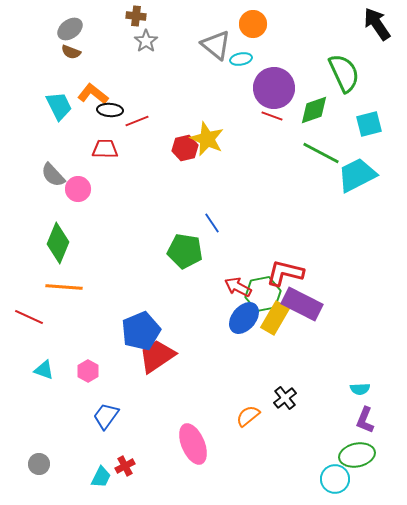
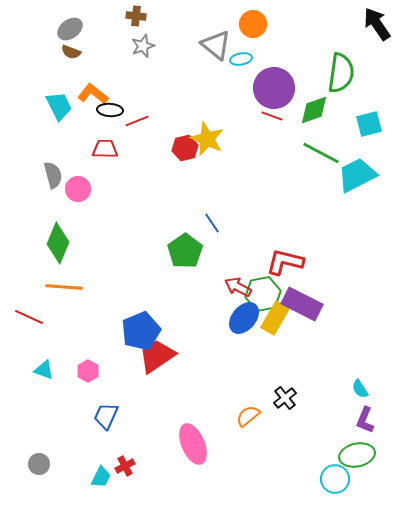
gray star at (146, 41): moved 3 px left, 5 px down; rotated 15 degrees clockwise
green semicircle at (344, 73): moved 3 px left; rotated 33 degrees clockwise
gray semicircle at (53, 175): rotated 152 degrees counterclockwise
green pentagon at (185, 251): rotated 28 degrees clockwise
red L-shape at (285, 273): moved 11 px up
cyan semicircle at (360, 389): rotated 60 degrees clockwise
blue trapezoid at (106, 416): rotated 12 degrees counterclockwise
